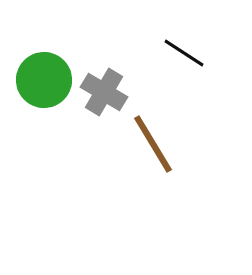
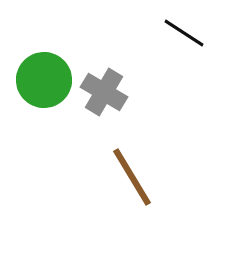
black line: moved 20 px up
brown line: moved 21 px left, 33 px down
